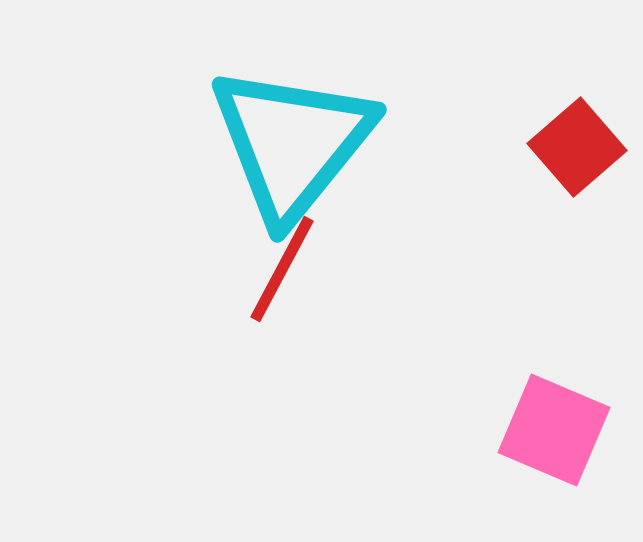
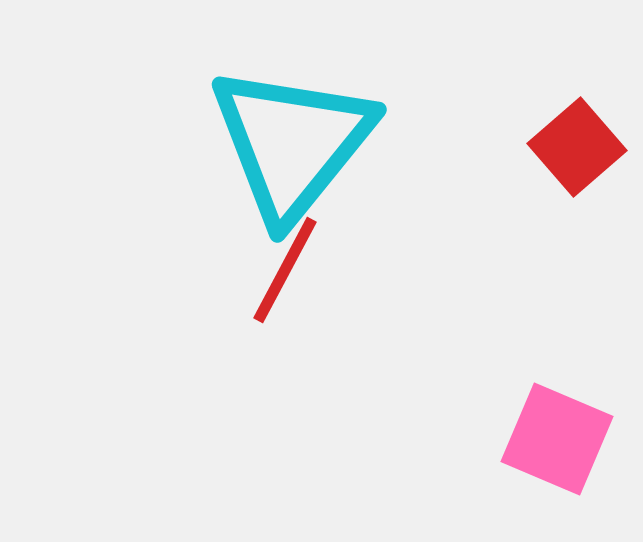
red line: moved 3 px right, 1 px down
pink square: moved 3 px right, 9 px down
